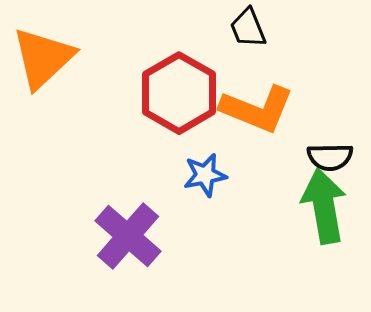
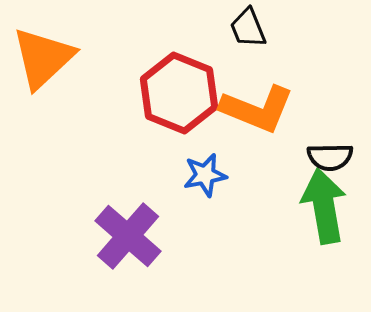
red hexagon: rotated 8 degrees counterclockwise
